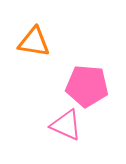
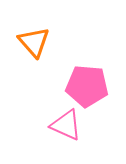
orange triangle: rotated 40 degrees clockwise
